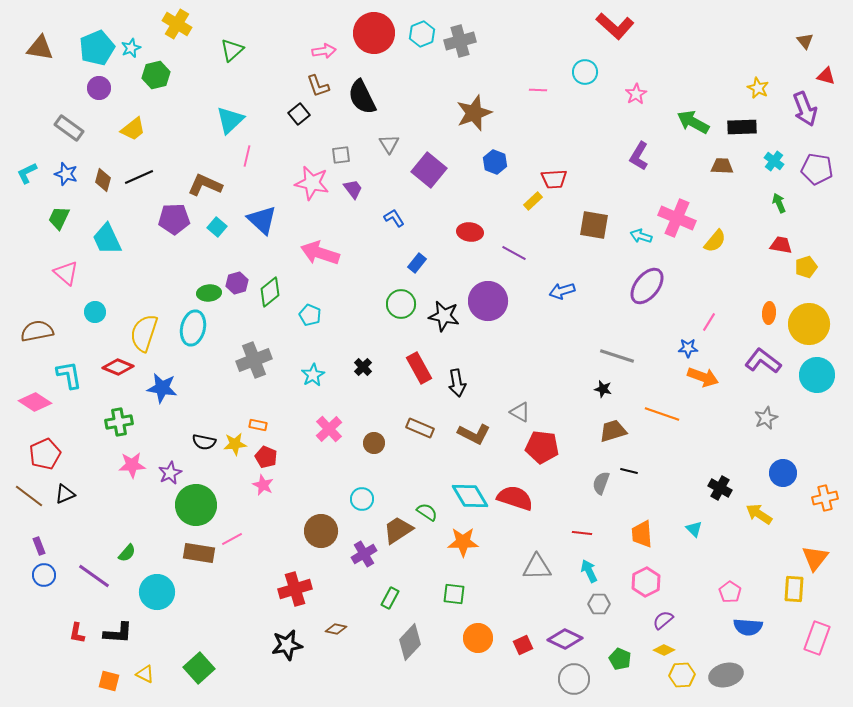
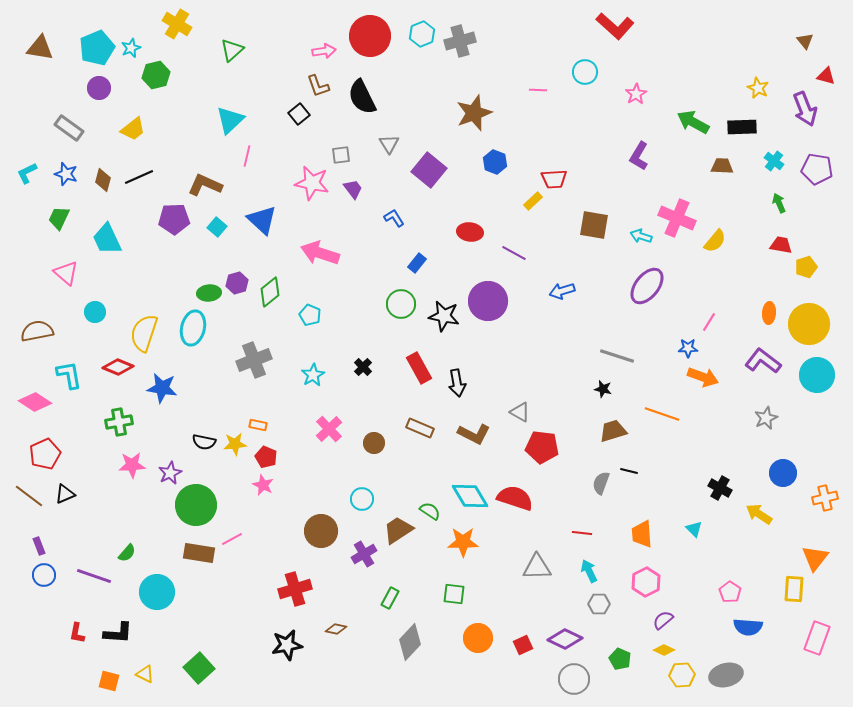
red circle at (374, 33): moved 4 px left, 3 px down
green semicircle at (427, 512): moved 3 px right, 1 px up
purple line at (94, 576): rotated 16 degrees counterclockwise
